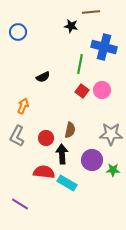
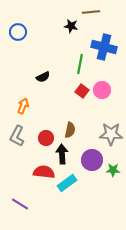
cyan rectangle: rotated 66 degrees counterclockwise
